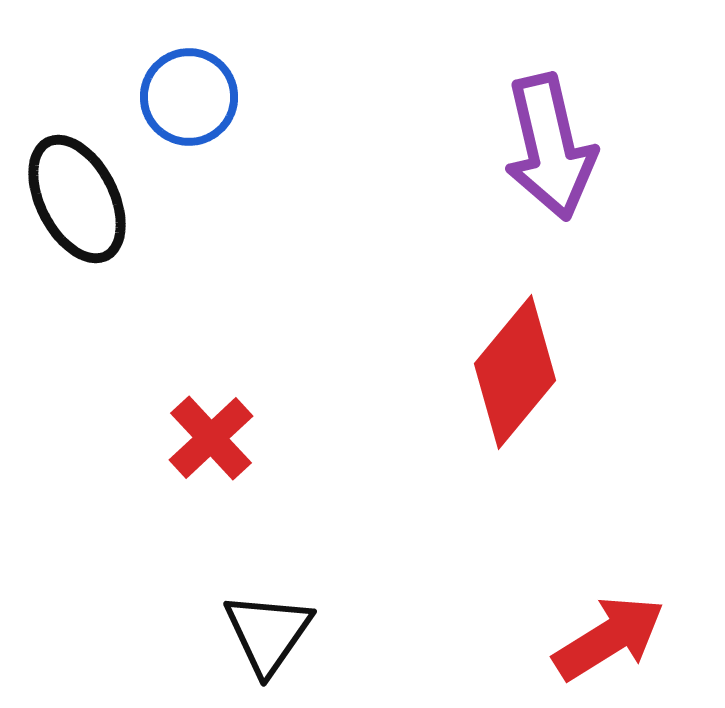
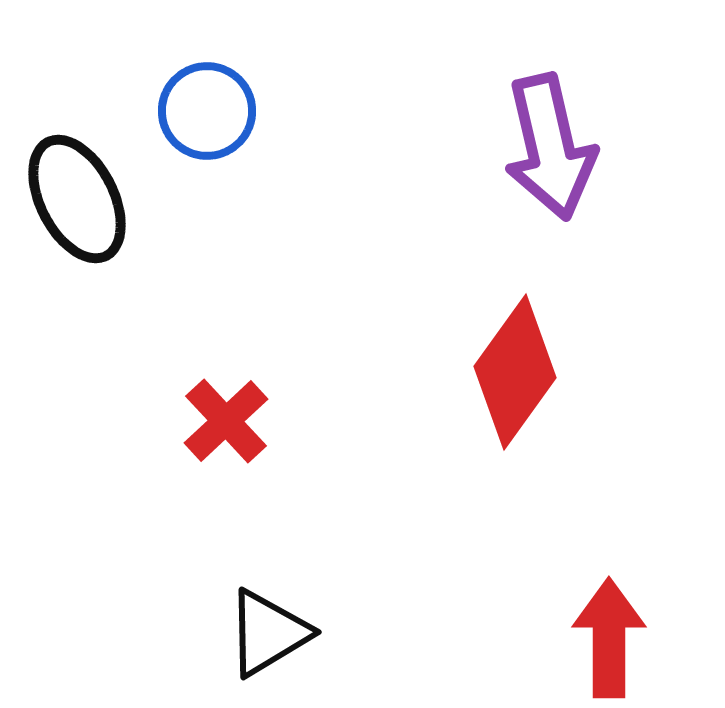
blue circle: moved 18 px right, 14 px down
red diamond: rotated 4 degrees counterclockwise
red cross: moved 15 px right, 17 px up
black triangle: rotated 24 degrees clockwise
red arrow: rotated 58 degrees counterclockwise
